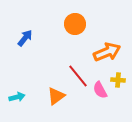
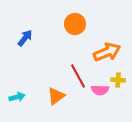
red line: rotated 10 degrees clockwise
pink semicircle: rotated 60 degrees counterclockwise
